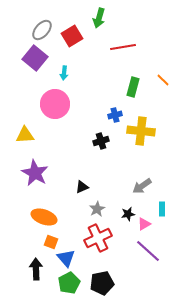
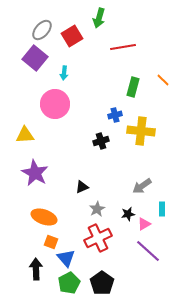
black pentagon: rotated 25 degrees counterclockwise
